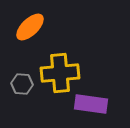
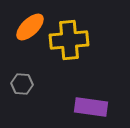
yellow cross: moved 9 px right, 33 px up
purple rectangle: moved 3 px down
